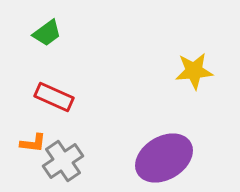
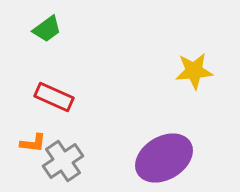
green trapezoid: moved 4 px up
